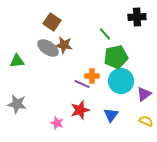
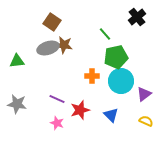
black cross: rotated 36 degrees counterclockwise
gray ellipse: rotated 50 degrees counterclockwise
purple line: moved 25 px left, 15 px down
blue triangle: rotated 21 degrees counterclockwise
